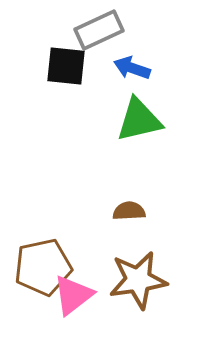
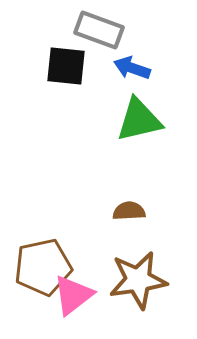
gray rectangle: rotated 45 degrees clockwise
